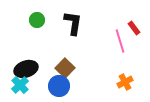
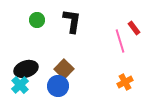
black L-shape: moved 1 px left, 2 px up
brown square: moved 1 px left, 1 px down
blue circle: moved 1 px left
